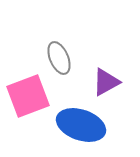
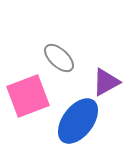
gray ellipse: rotated 24 degrees counterclockwise
blue ellipse: moved 3 px left, 4 px up; rotated 72 degrees counterclockwise
